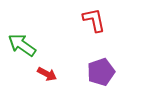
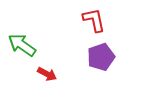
purple pentagon: moved 15 px up
